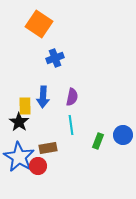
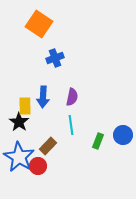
brown rectangle: moved 2 px up; rotated 36 degrees counterclockwise
